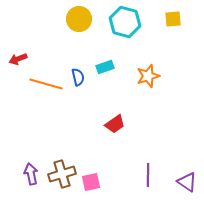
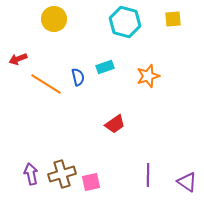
yellow circle: moved 25 px left
orange line: rotated 16 degrees clockwise
